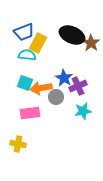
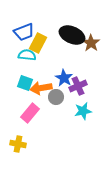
pink rectangle: rotated 42 degrees counterclockwise
